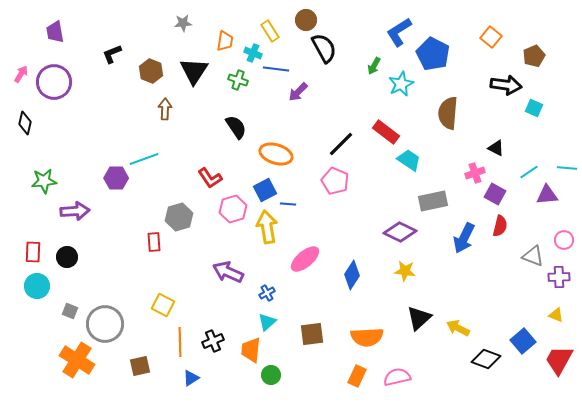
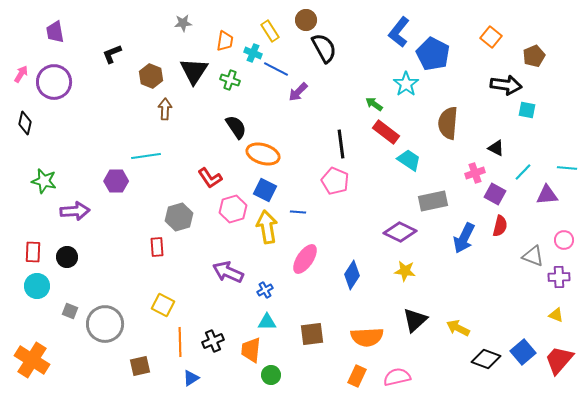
blue L-shape at (399, 32): rotated 20 degrees counterclockwise
green arrow at (374, 66): moved 38 px down; rotated 96 degrees clockwise
blue line at (276, 69): rotated 20 degrees clockwise
brown hexagon at (151, 71): moved 5 px down
green cross at (238, 80): moved 8 px left
cyan star at (401, 84): moved 5 px right; rotated 10 degrees counterclockwise
cyan square at (534, 108): moved 7 px left, 2 px down; rotated 12 degrees counterclockwise
brown semicircle at (448, 113): moved 10 px down
black line at (341, 144): rotated 52 degrees counterclockwise
orange ellipse at (276, 154): moved 13 px left
cyan line at (144, 159): moved 2 px right, 3 px up; rotated 12 degrees clockwise
cyan line at (529, 172): moved 6 px left; rotated 12 degrees counterclockwise
purple hexagon at (116, 178): moved 3 px down
green star at (44, 181): rotated 20 degrees clockwise
blue square at (265, 190): rotated 35 degrees counterclockwise
blue line at (288, 204): moved 10 px right, 8 px down
red rectangle at (154, 242): moved 3 px right, 5 px down
pink ellipse at (305, 259): rotated 16 degrees counterclockwise
blue cross at (267, 293): moved 2 px left, 3 px up
black triangle at (419, 318): moved 4 px left, 2 px down
cyan triangle at (267, 322): rotated 42 degrees clockwise
blue square at (523, 341): moved 11 px down
orange cross at (77, 360): moved 45 px left
red trapezoid at (559, 360): rotated 12 degrees clockwise
